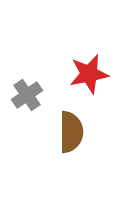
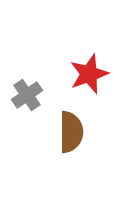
red star: rotated 9 degrees counterclockwise
